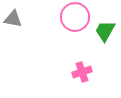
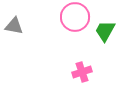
gray triangle: moved 1 px right, 7 px down
